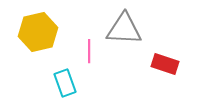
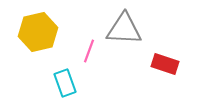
pink line: rotated 20 degrees clockwise
